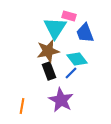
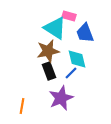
cyan triangle: rotated 30 degrees counterclockwise
cyan diamond: rotated 25 degrees clockwise
purple star: moved 2 px up; rotated 20 degrees clockwise
